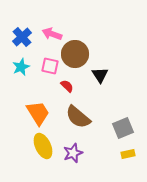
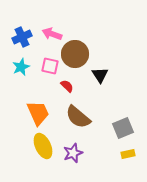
blue cross: rotated 18 degrees clockwise
orange trapezoid: rotated 8 degrees clockwise
